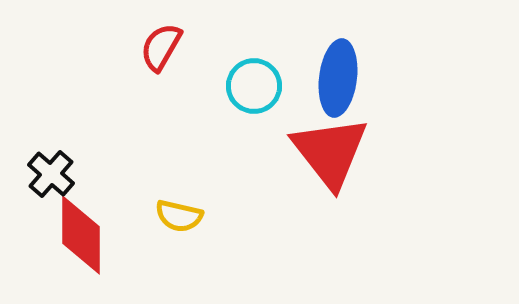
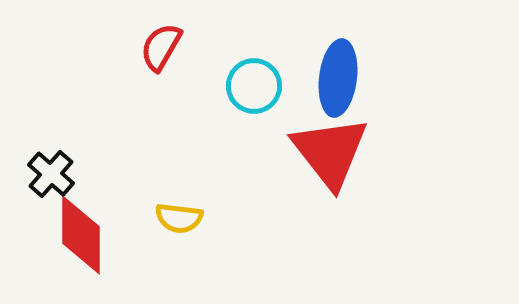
yellow semicircle: moved 2 px down; rotated 6 degrees counterclockwise
